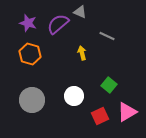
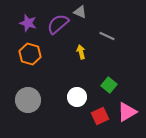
yellow arrow: moved 1 px left, 1 px up
white circle: moved 3 px right, 1 px down
gray circle: moved 4 px left
